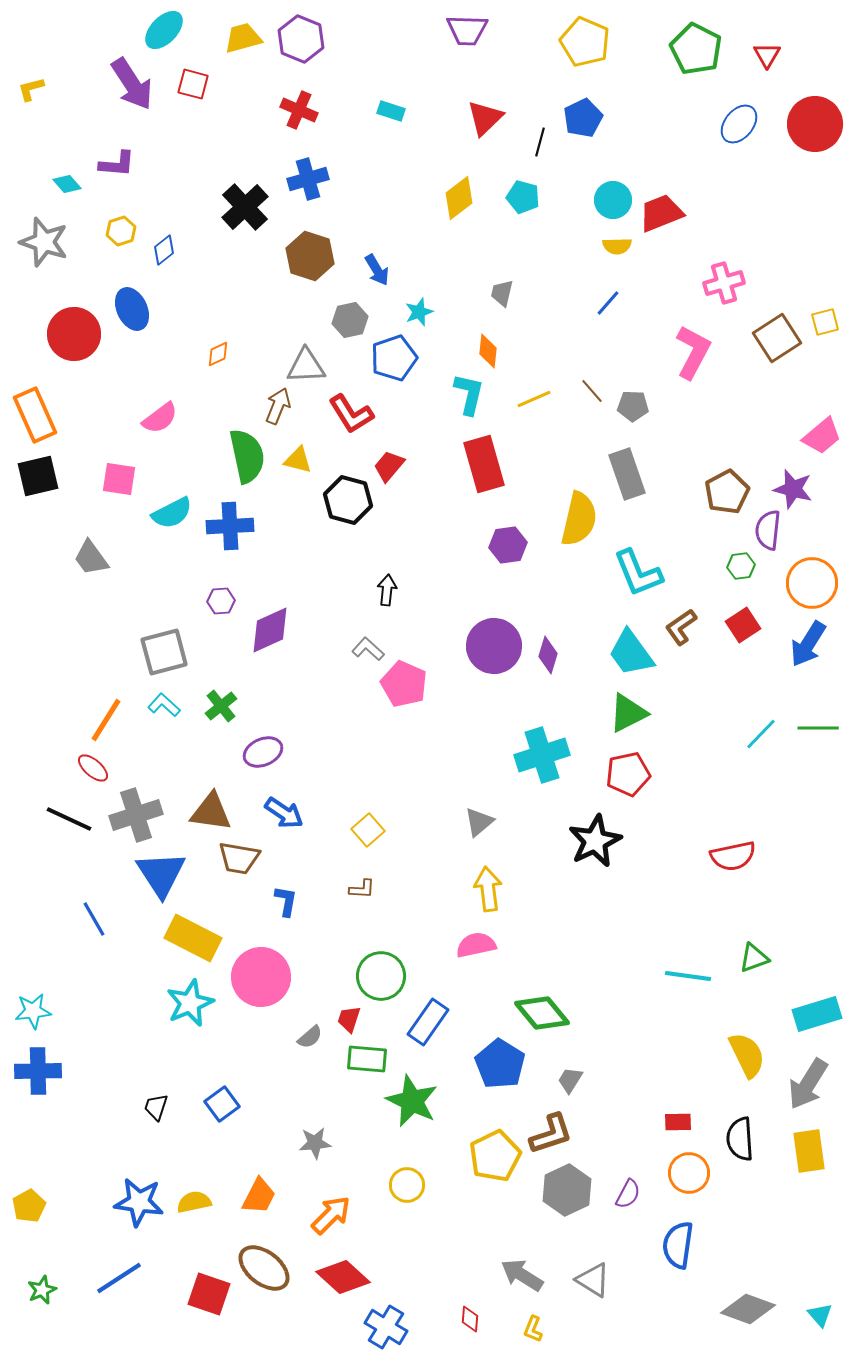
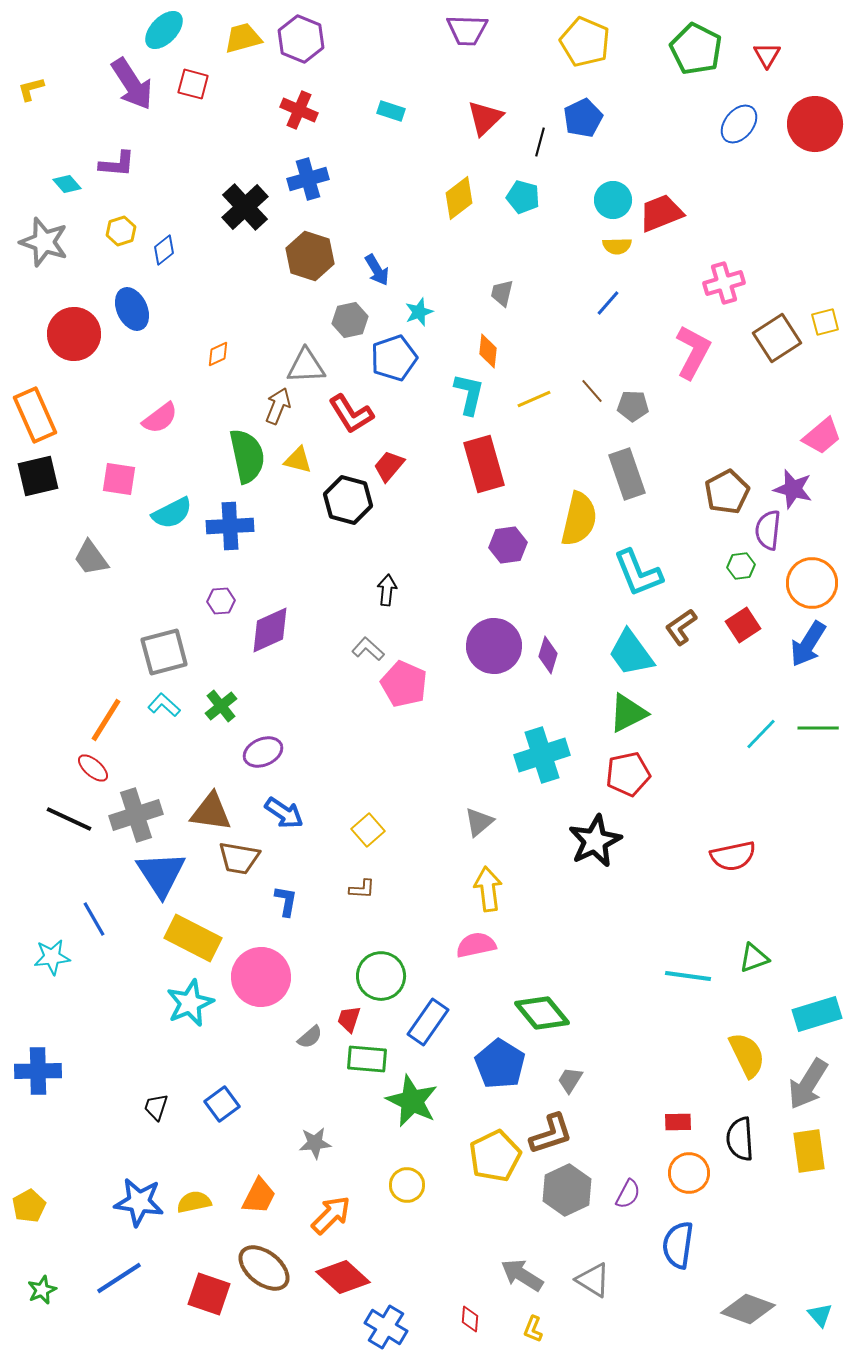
cyan star at (33, 1011): moved 19 px right, 54 px up
